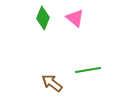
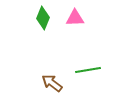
pink triangle: rotated 42 degrees counterclockwise
